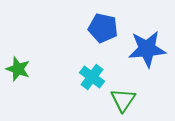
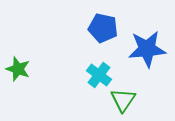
cyan cross: moved 7 px right, 2 px up
